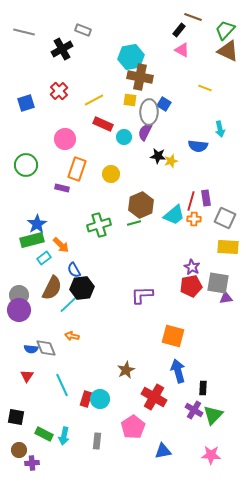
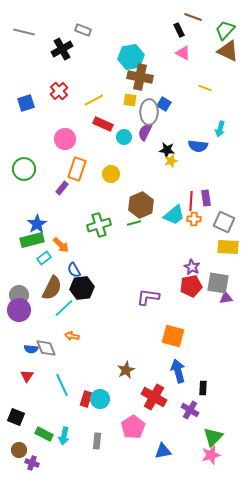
black rectangle at (179, 30): rotated 64 degrees counterclockwise
pink triangle at (182, 50): moved 1 px right, 3 px down
cyan arrow at (220, 129): rotated 28 degrees clockwise
black star at (158, 156): moved 9 px right, 6 px up
green circle at (26, 165): moved 2 px left, 4 px down
purple rectangle at (62, 188): rotated 64 degrees counterclockwise
red line at (191, 201): rotated 12 degrees counterclockwise
gray square at (225, 218): moved 1 px left, 4 px down
purple L-shape at (142, 295): moved 6 px right, 2 px down; rotated 10 degrees clockwise
cyan line at (69, 304): moved 5 px left, 4 px down
purple cross at (194, 410): moved 4 px left
green triangle at (213, 415): moved 22 px down
black square at (16, 417): rotated 12 degrees clockwise
pink star at (211, 455): rotated 18 degrees counterclockwise
purple cross at (32, 463): rotated 24 degrees clockwise
